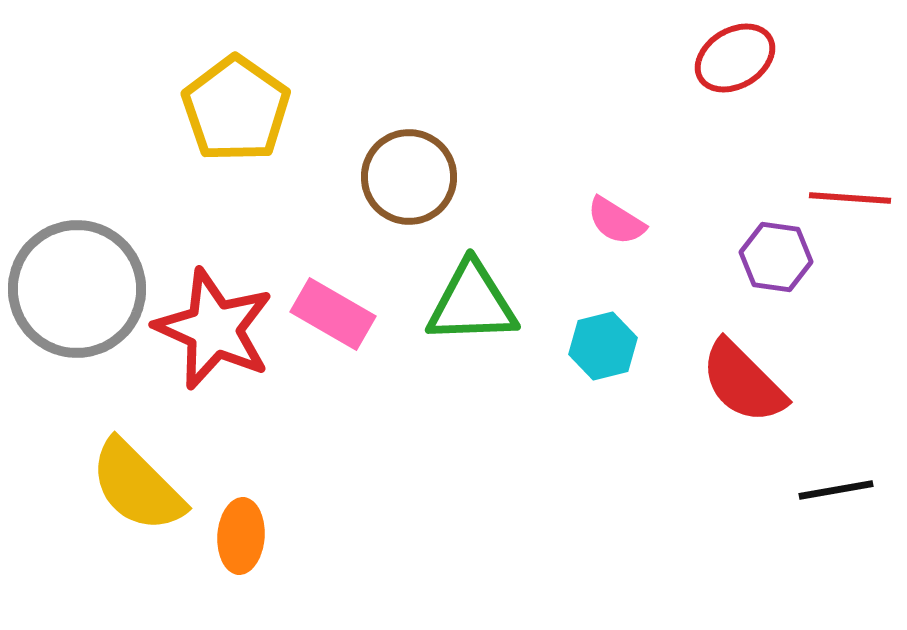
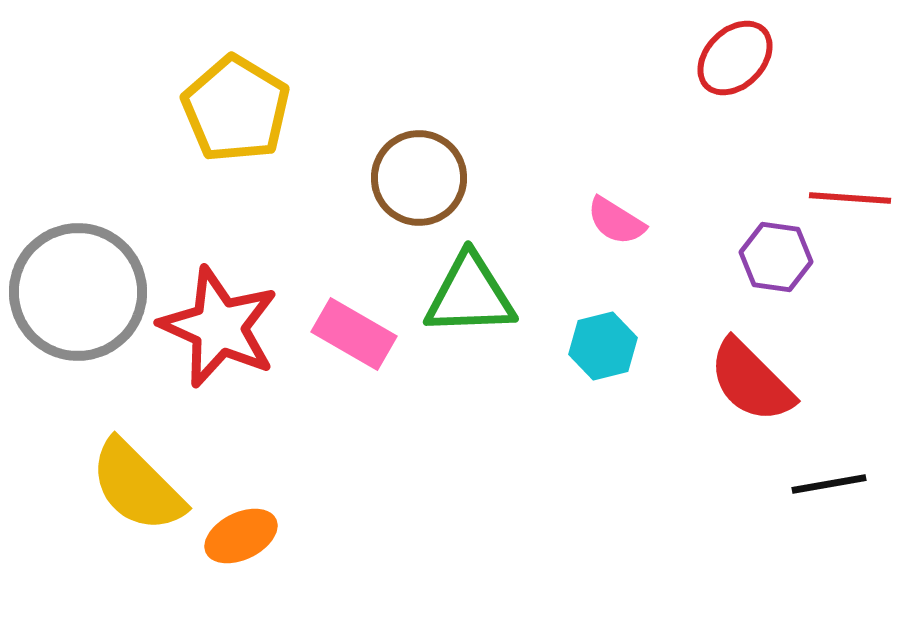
red ellipse: rotated 14 degrees counterclockwise
yellow pentagon: rotated 4 degrees counterclockwise
brown circle: moved 10 px right, 1 px down
gray circle: moved 1 px right, 3 px down
green triangle: moved 2 px left, 8 px up
pink rectangle: moved 21 px right, 20 px down
red star: moved 5 px right, 2 px up
red semicircle: moved 8 px right, 1 px up
black line: moved 7 px left, 6 px up
orange ellipse: rotated 60 degrees clockwise
